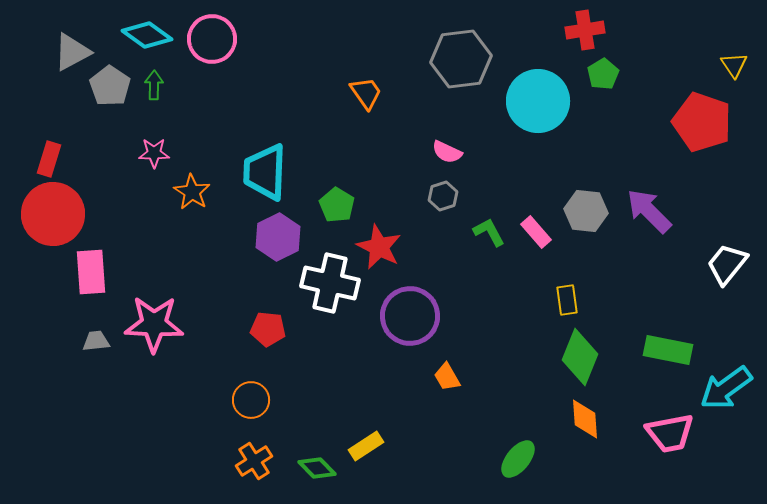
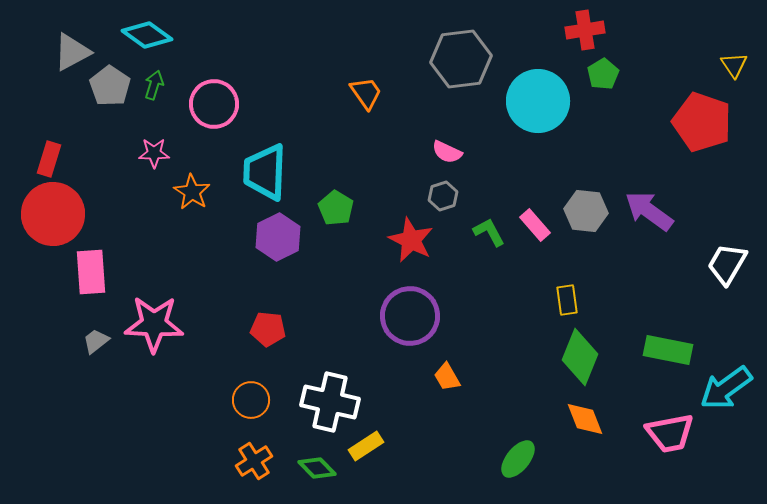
pink circle at (212, 39): moved 2 px right, 65 px down
green arrow at (154, 85): rotated 16 degrees clockwise
green pentagon at (337, 205): moved 1 px left, 3 px down
purple arrow at (649, 211): rotated 9 degrees counterclockwise
pink rectangle at (536, 232): moved 1 px left, 7 px up
red star at (379, 247): moved 32 px right, 7 px up
white trapezoid at (727, 264): rotated 9 degrees counterclockwise
white cross at (330, 283): moved 119 px down
gray trapezoid at (96, 341): rotated 32 degrees counterclockwise
orange diamond at (585, 419): rotated 18 degrees counterclockwise
